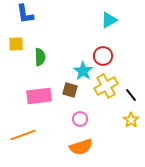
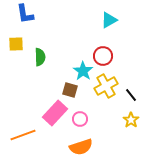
pink rectangle: moved 16 px right, 17 px down; rotated 40 degrees counterclockwise
